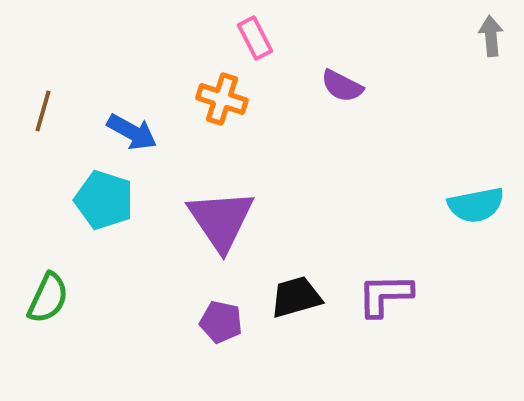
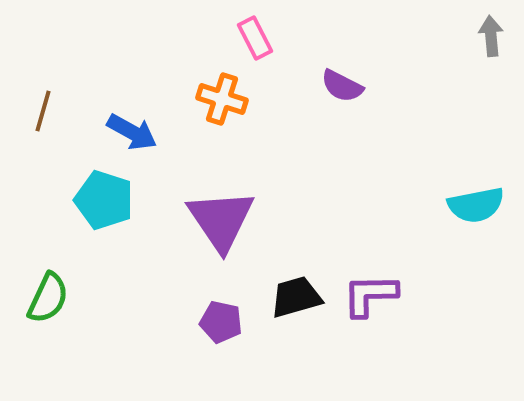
purple L-shape: moved 15 px left
